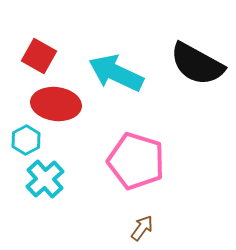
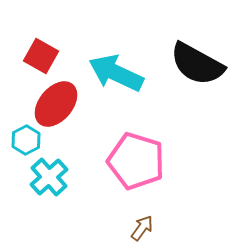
red square: moved 2 px right
red ellipse: rotated 57 degrees counterclockwise
cyan cross: moved 4 px right, 2 px up
